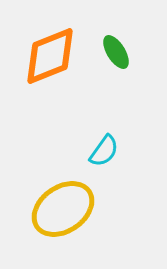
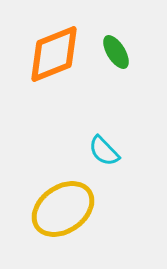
orange diamond: moved 4 px right, 2 px up
cyan semicircle: rotated 100 degrees clockwise
